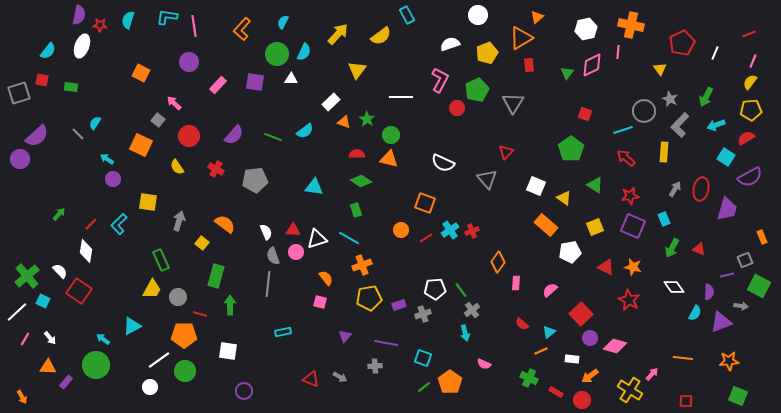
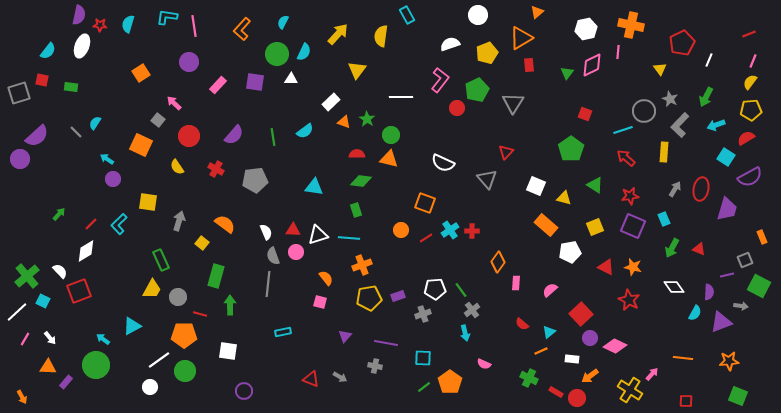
orange triangle at (537, 17): moved 5 px up
cyan semicircle at (128, 20): moved 4 px down
yellow semicircle at (381, 36): rotated 135 degrees clockwise
white line at (715, 53): moved 6 px left, 7 px down
orange square at (141, 73): rotated 30 degrees clockwise
pink L-shape at (440, 80): rotated 10 degrees clockwise
gray line at (78, 134): moved 2 px left, 2 px up
green line at (273, 137): rotated 60 degrees clockwise
green diamond at (361, 181): rotated 25 degrees counterclockwise
yellow triangle at (564, 198): rotated 21 degrees counterclockwise
red cross at (472, 231): rotated 24 degrees clockwise
cyan line at (349, 238): rotated 25 degrees counterclockwise
white triangle at (317, 239): moved 1 px right, 4 px up
white diamond at (86, 251): rotated 50 degrees clockwise
red square at (79, 291): rotated 35 degrees clockwise
purple rectangle at (399, 305): moved 1 px left, 9 px up
pink diamond at (615, 346): rotated 10 degrees clockwise
cyan square at (423, 358): rotated 18 degrees counterclockwise
gray cross at (375, 366): rotated 16 degrees clockwise
red circle at (582, 400): moved 5 px left, 2 px up
